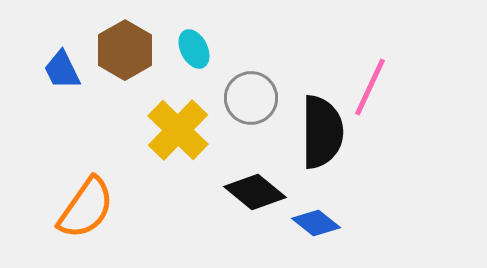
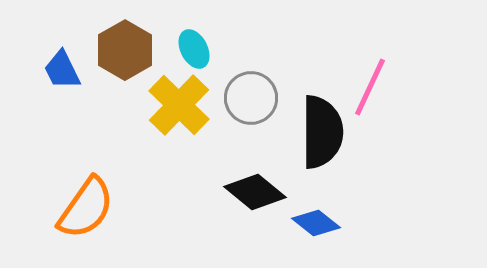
yellow cross: moved 1 px right, 25 px up
